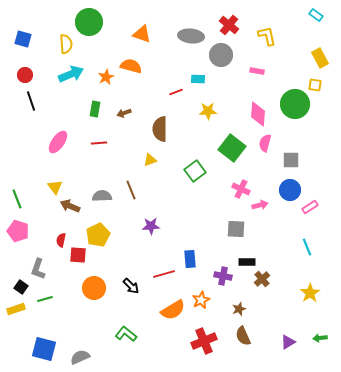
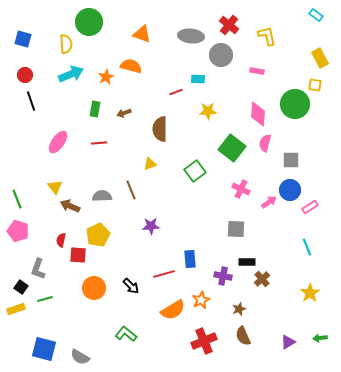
yellow triangle at (150, 160): moved 4 px down
pink arrow at (260, 205): moved 9 px right, 3 px up; rotated 21 degrees counterclockwise
gray semicircle at (80, 357): rotated 126 degrees counterclockwise
